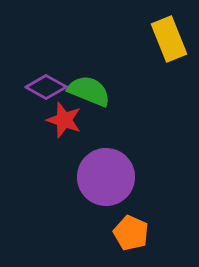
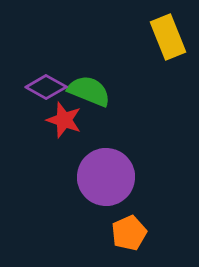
yellow rectangle: moved 1 px left, 2 px up
orange pentagon: moved 2 px left; rotated 24 degrees clockwise
